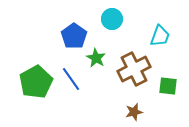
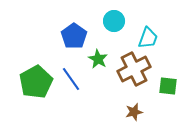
cyan circle: moved 2 px right, 2 px down
cyan trapezoid: moved 12 px left, 2 px down
green star: moved 2 px right, 1 px down
